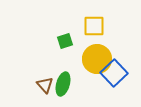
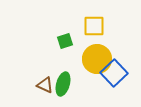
brown triangle: rotated 24 degrees counterclockwise
